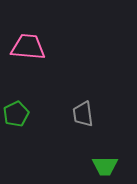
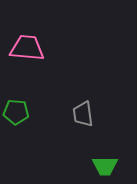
pink trapezoid: moved 1 px left, 1 px down
green pentagon: moved 2 px up; rotated 30 degrees clockwise
